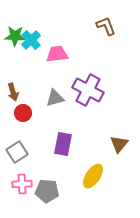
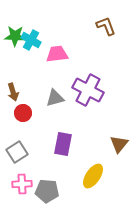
cyan cross: rotated 18 degrees counterclockwise
